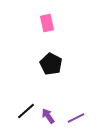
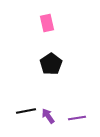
black pentagon: rotated 10 degrees clockwise
black line: rotated 30 degrees clockwise
purple line: moved 1 px right; rotated 18 degrees clockwise
